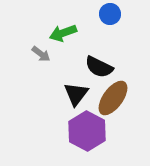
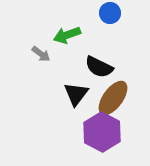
blue circle: moved 1 px up
green arrow: moved 4 px right, 2 px down
purple hexagon: moved 15 px right, 1 px down
